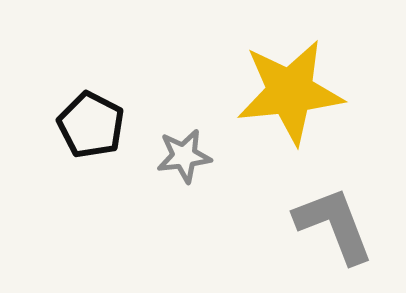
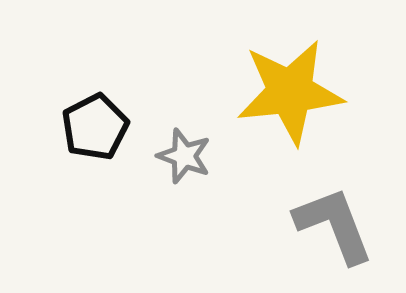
black pentagon: moved 4 px right, 2 px down; rotated 18 degrees clockwise
gray star: rotated 28 degrees clockwise
